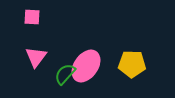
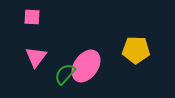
yellow pentagon: moved 4 px right, 14 px up
